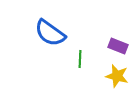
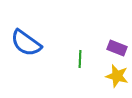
blue semicircle: moved 24 px left, 10 px down
purple rectangle: moved 1 px left, 2 px down
